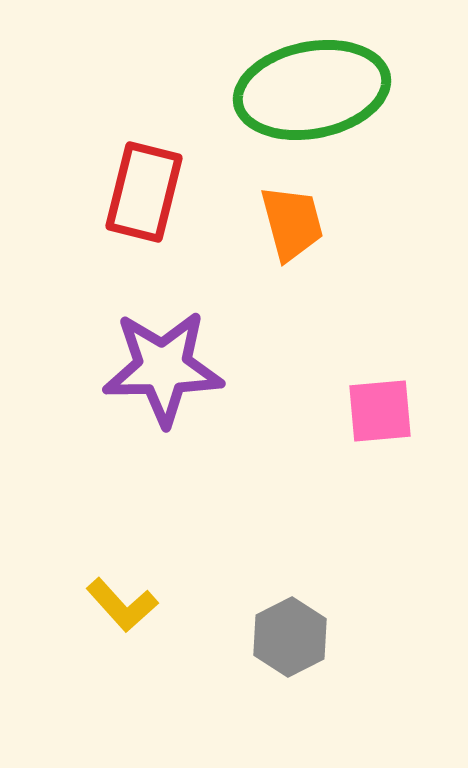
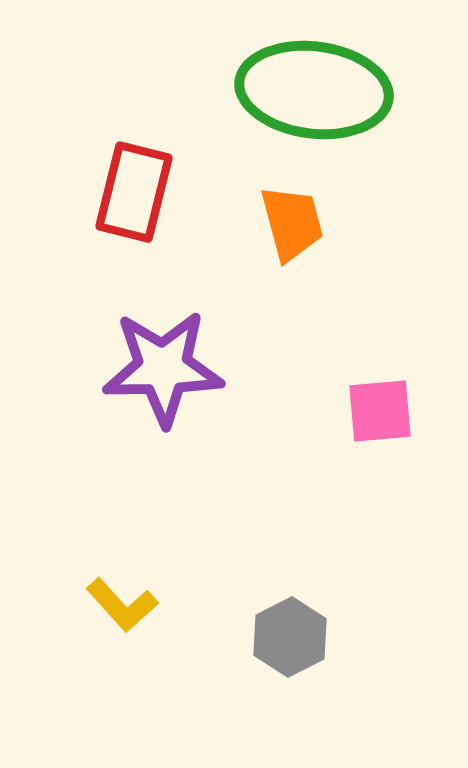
green ellipse: moved 2 px right; rotated 18 degrees clockwise
red rectangle: moved 10 px left
